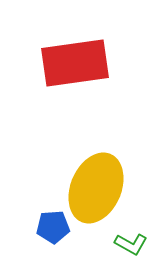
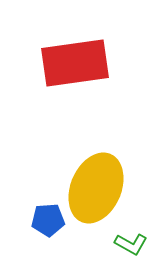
blue pentagon: moved 5 px left, 7 px up
